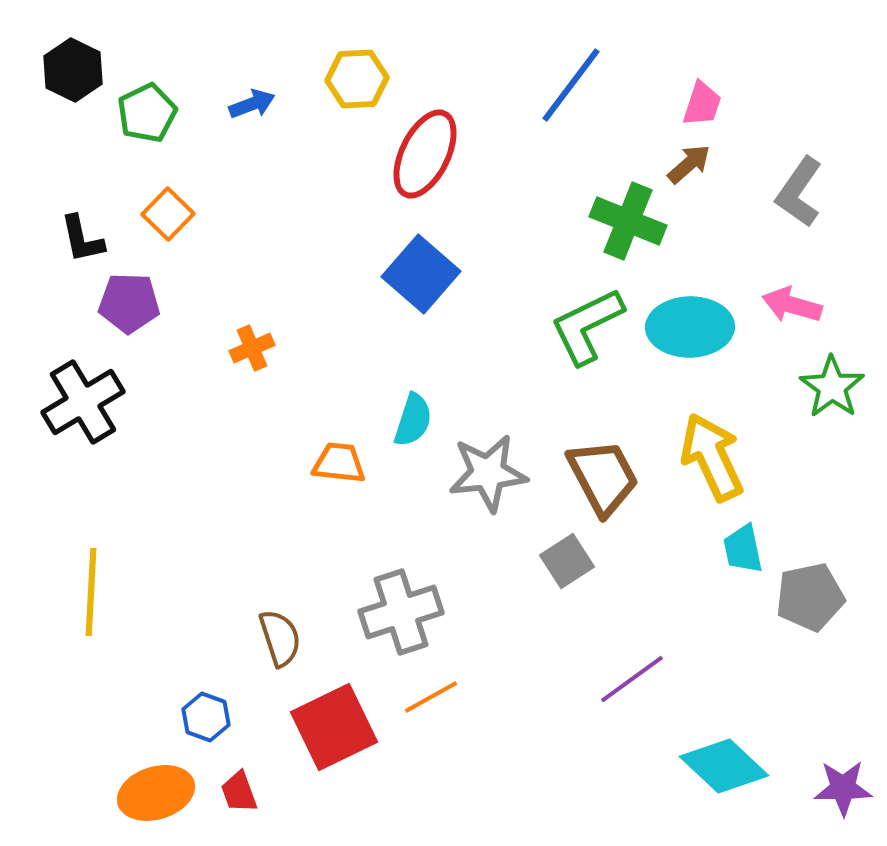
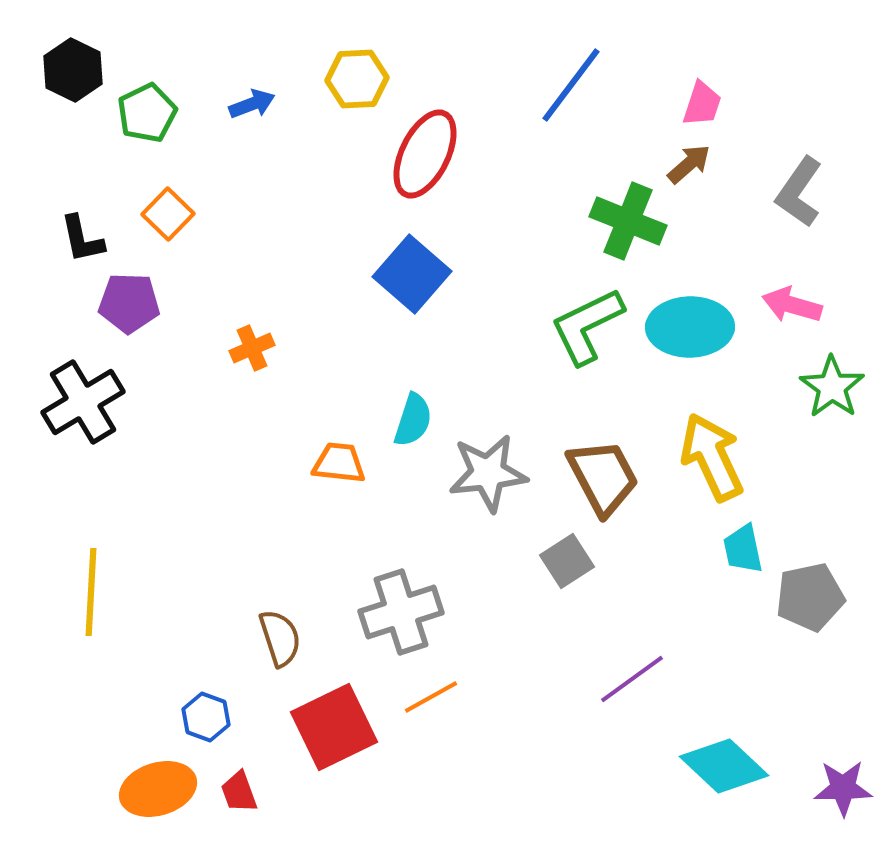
blue square: moved 9 px left
orange ellipse: moved 2 px right, 4 px up
